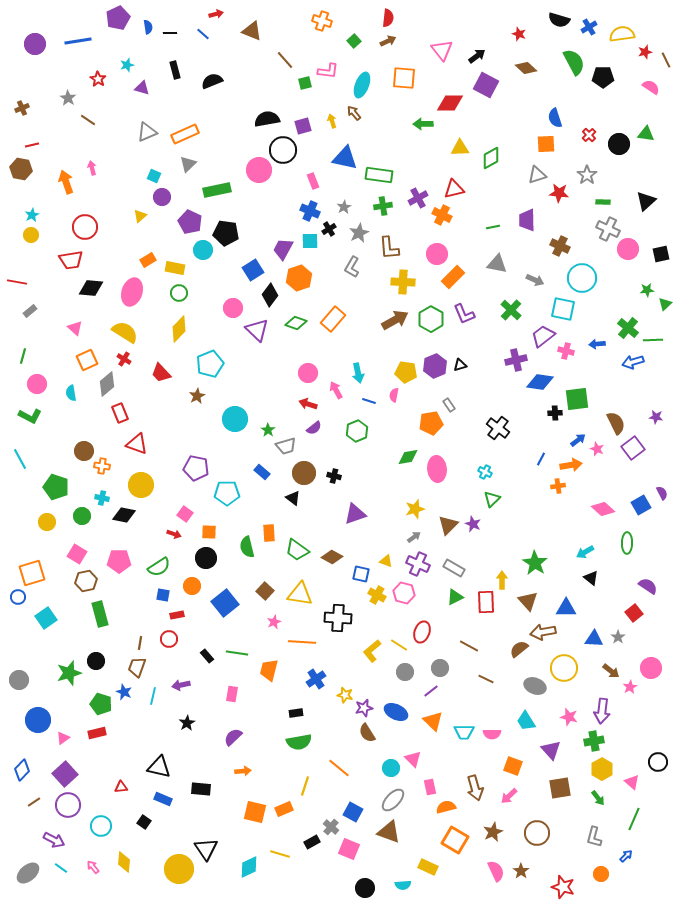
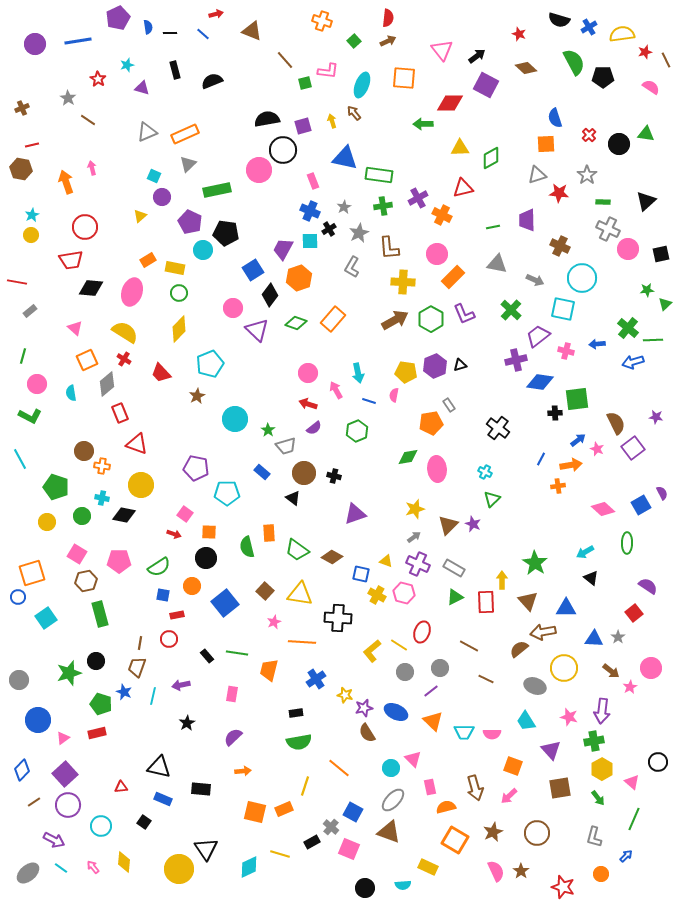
red triangle at (454, 189): moved 9 px right, 1 px up
purple trapezoid at (543, 336): moved 5 px left
